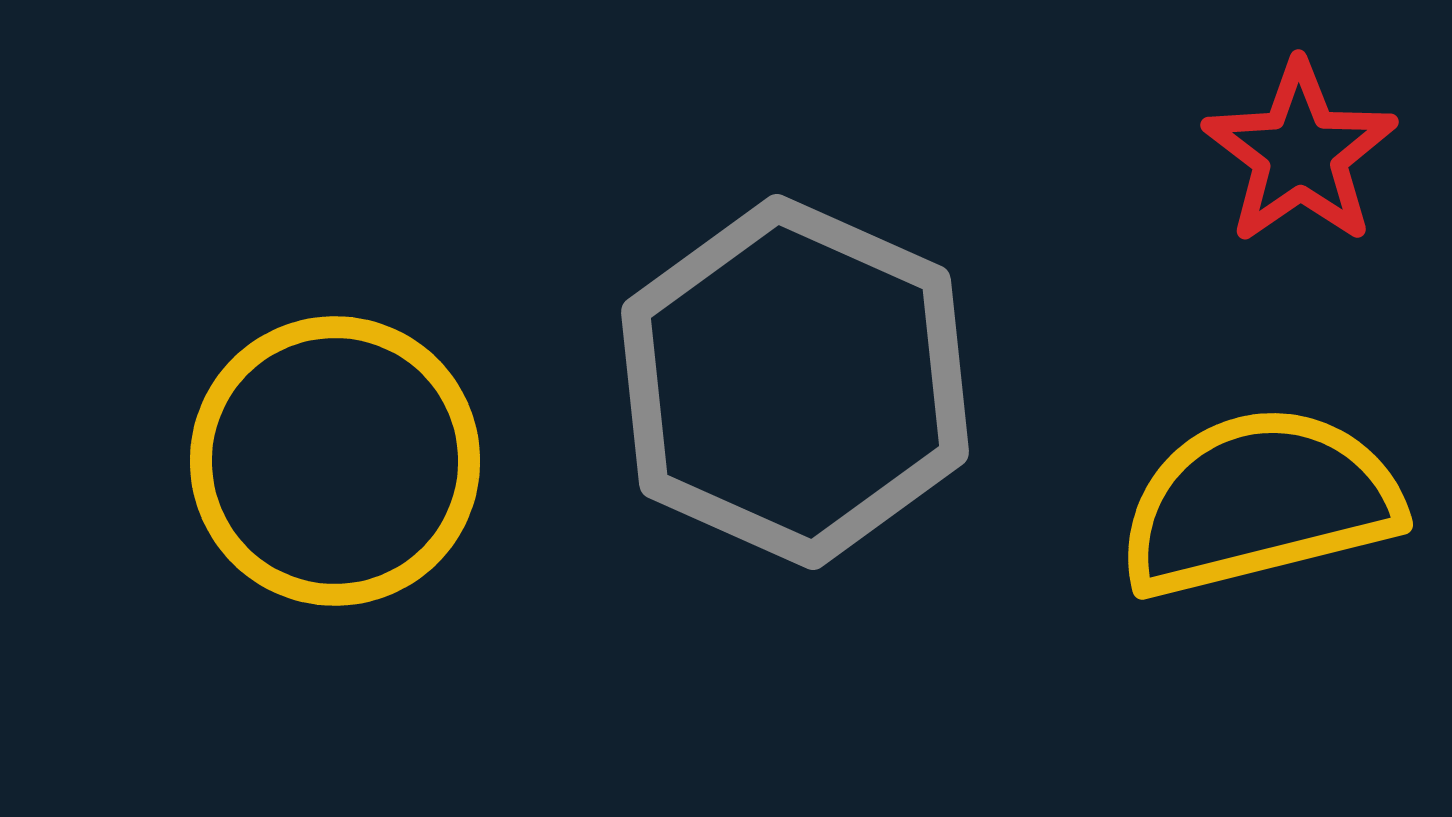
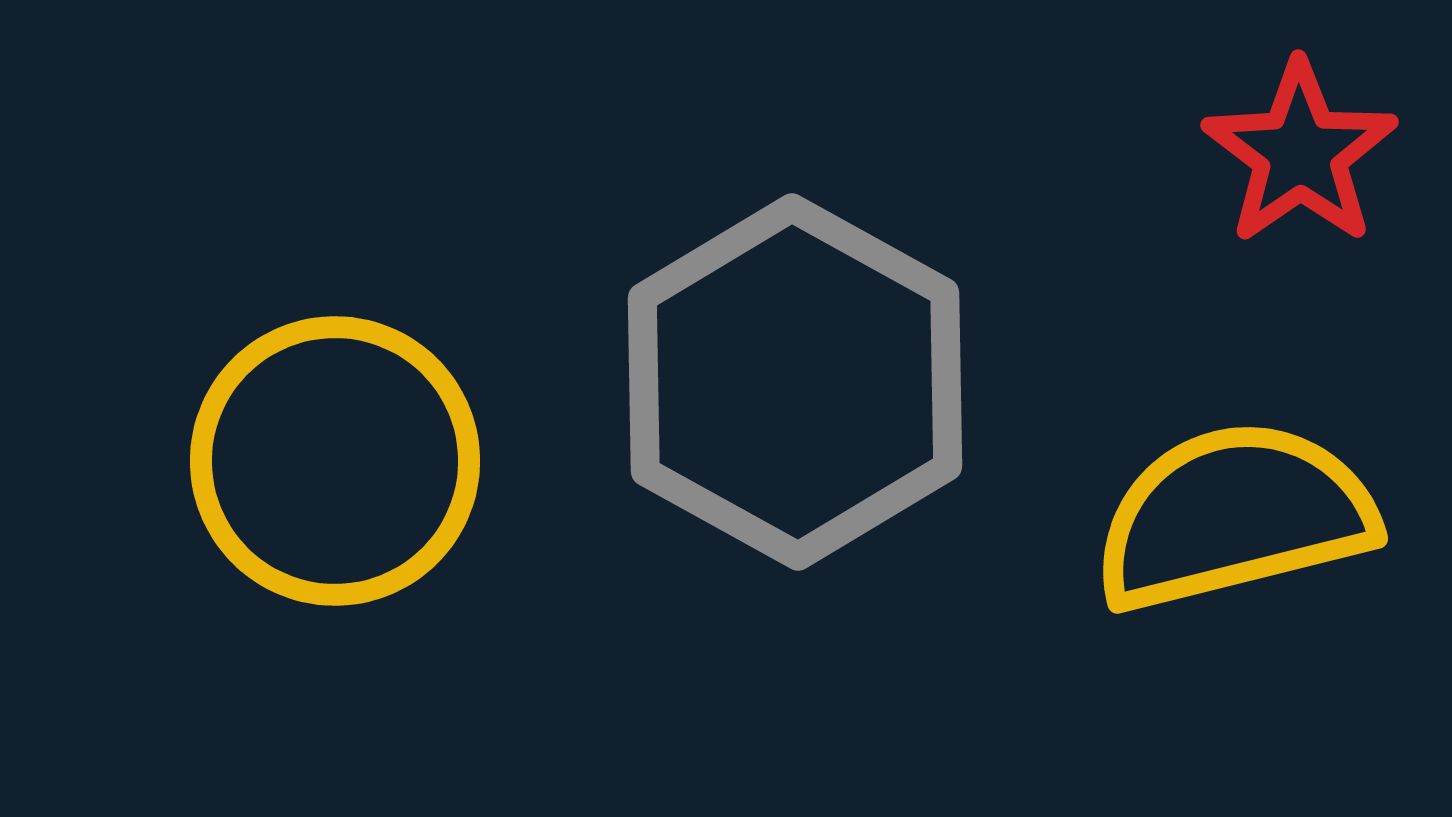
gray hexagon: rotated 5 degrees clockwise
yellow semicircle: moved 25 px left, 14 px down
